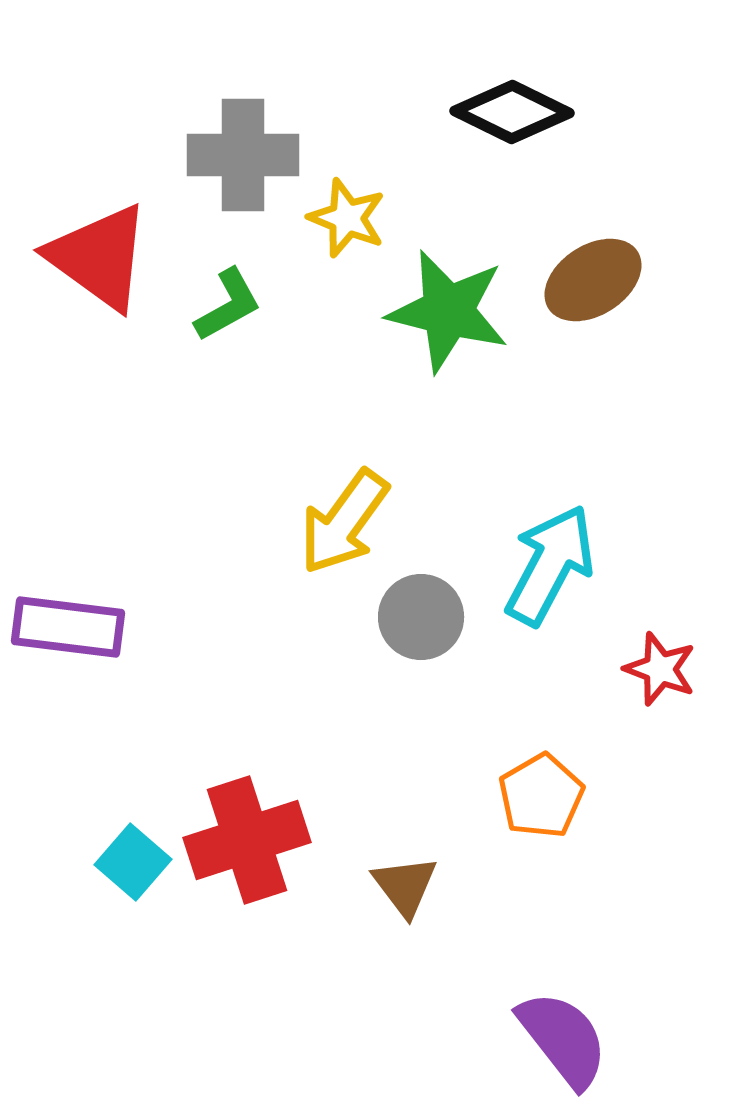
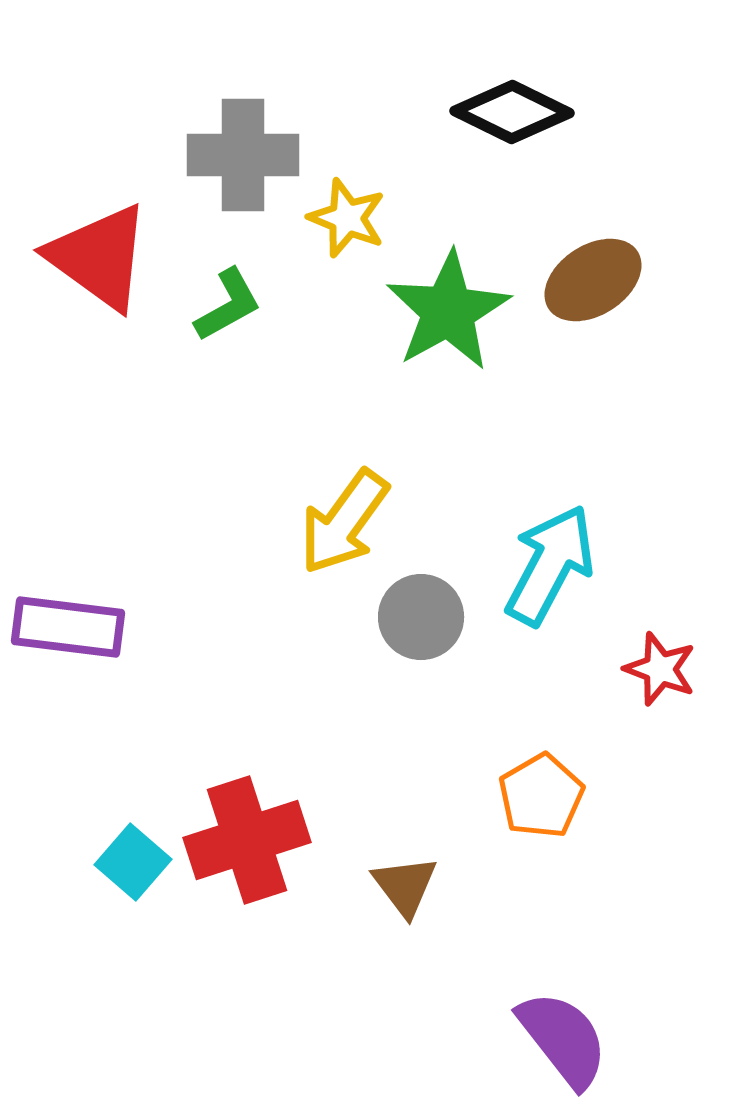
green star: rotated 29 degrees clockwise
